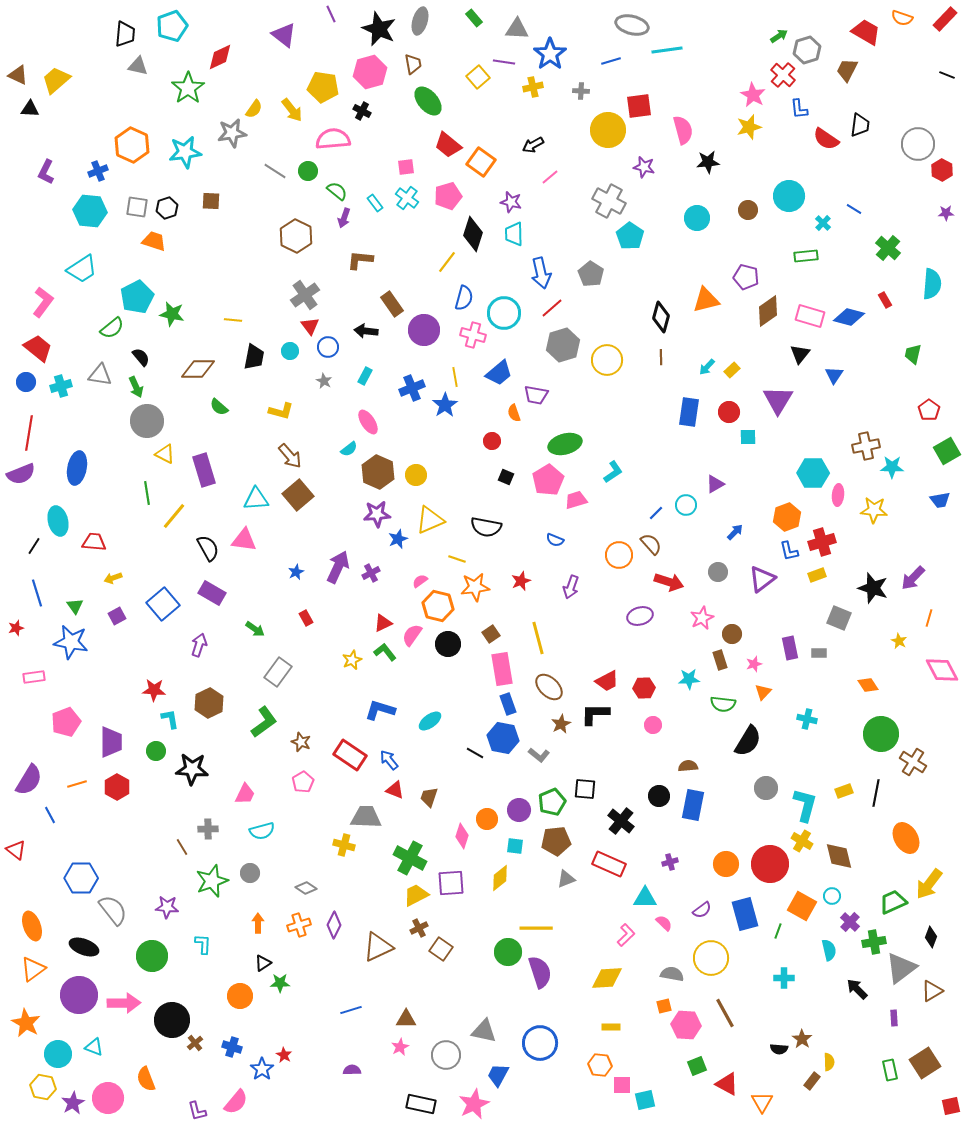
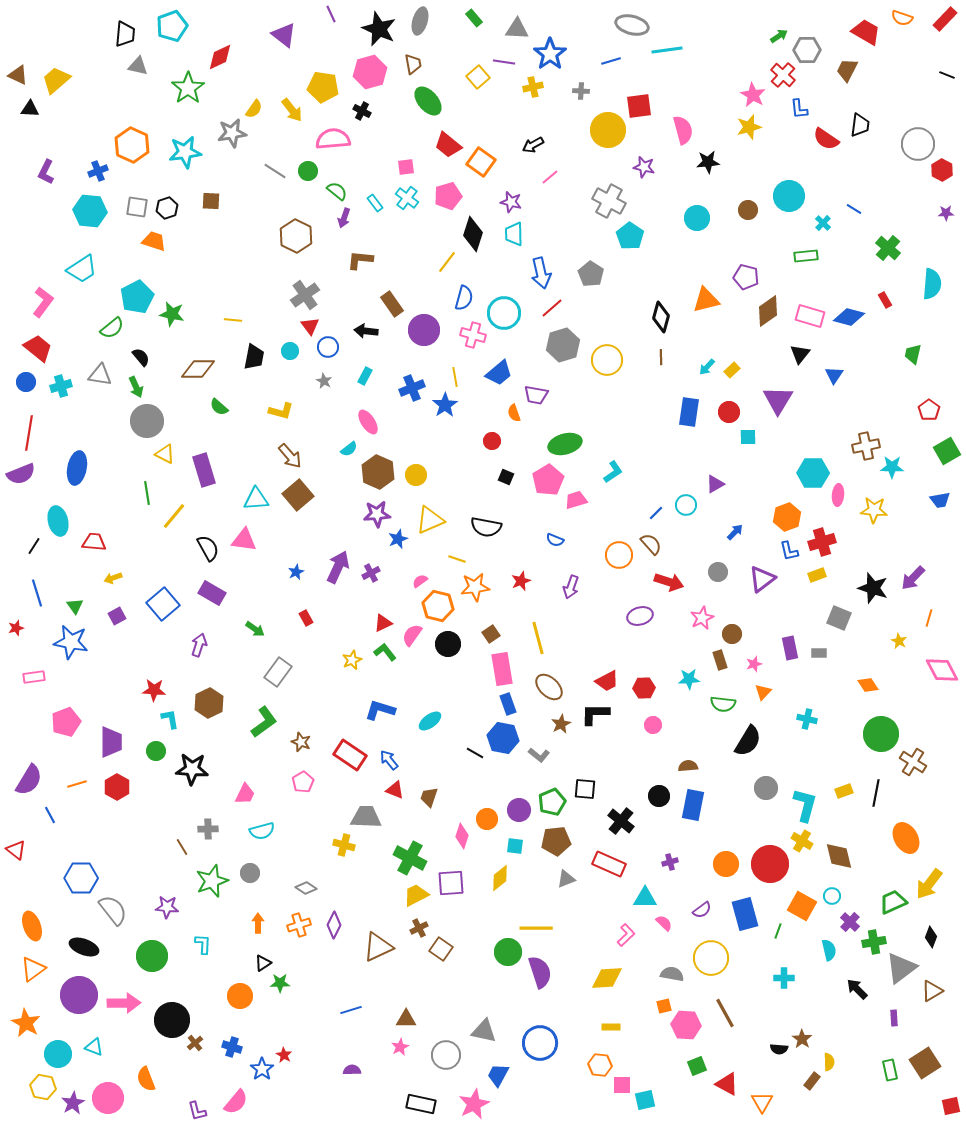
gray hexagon at (807, 50): rotated 16 degrees clockwise
